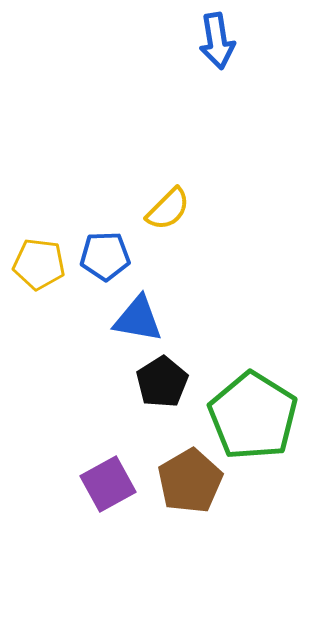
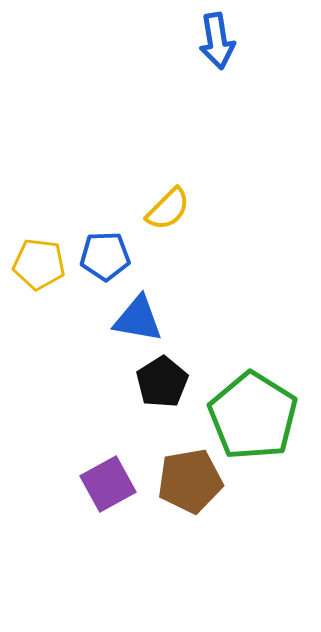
brown pentagon: rotated 20 degrees clockwise
